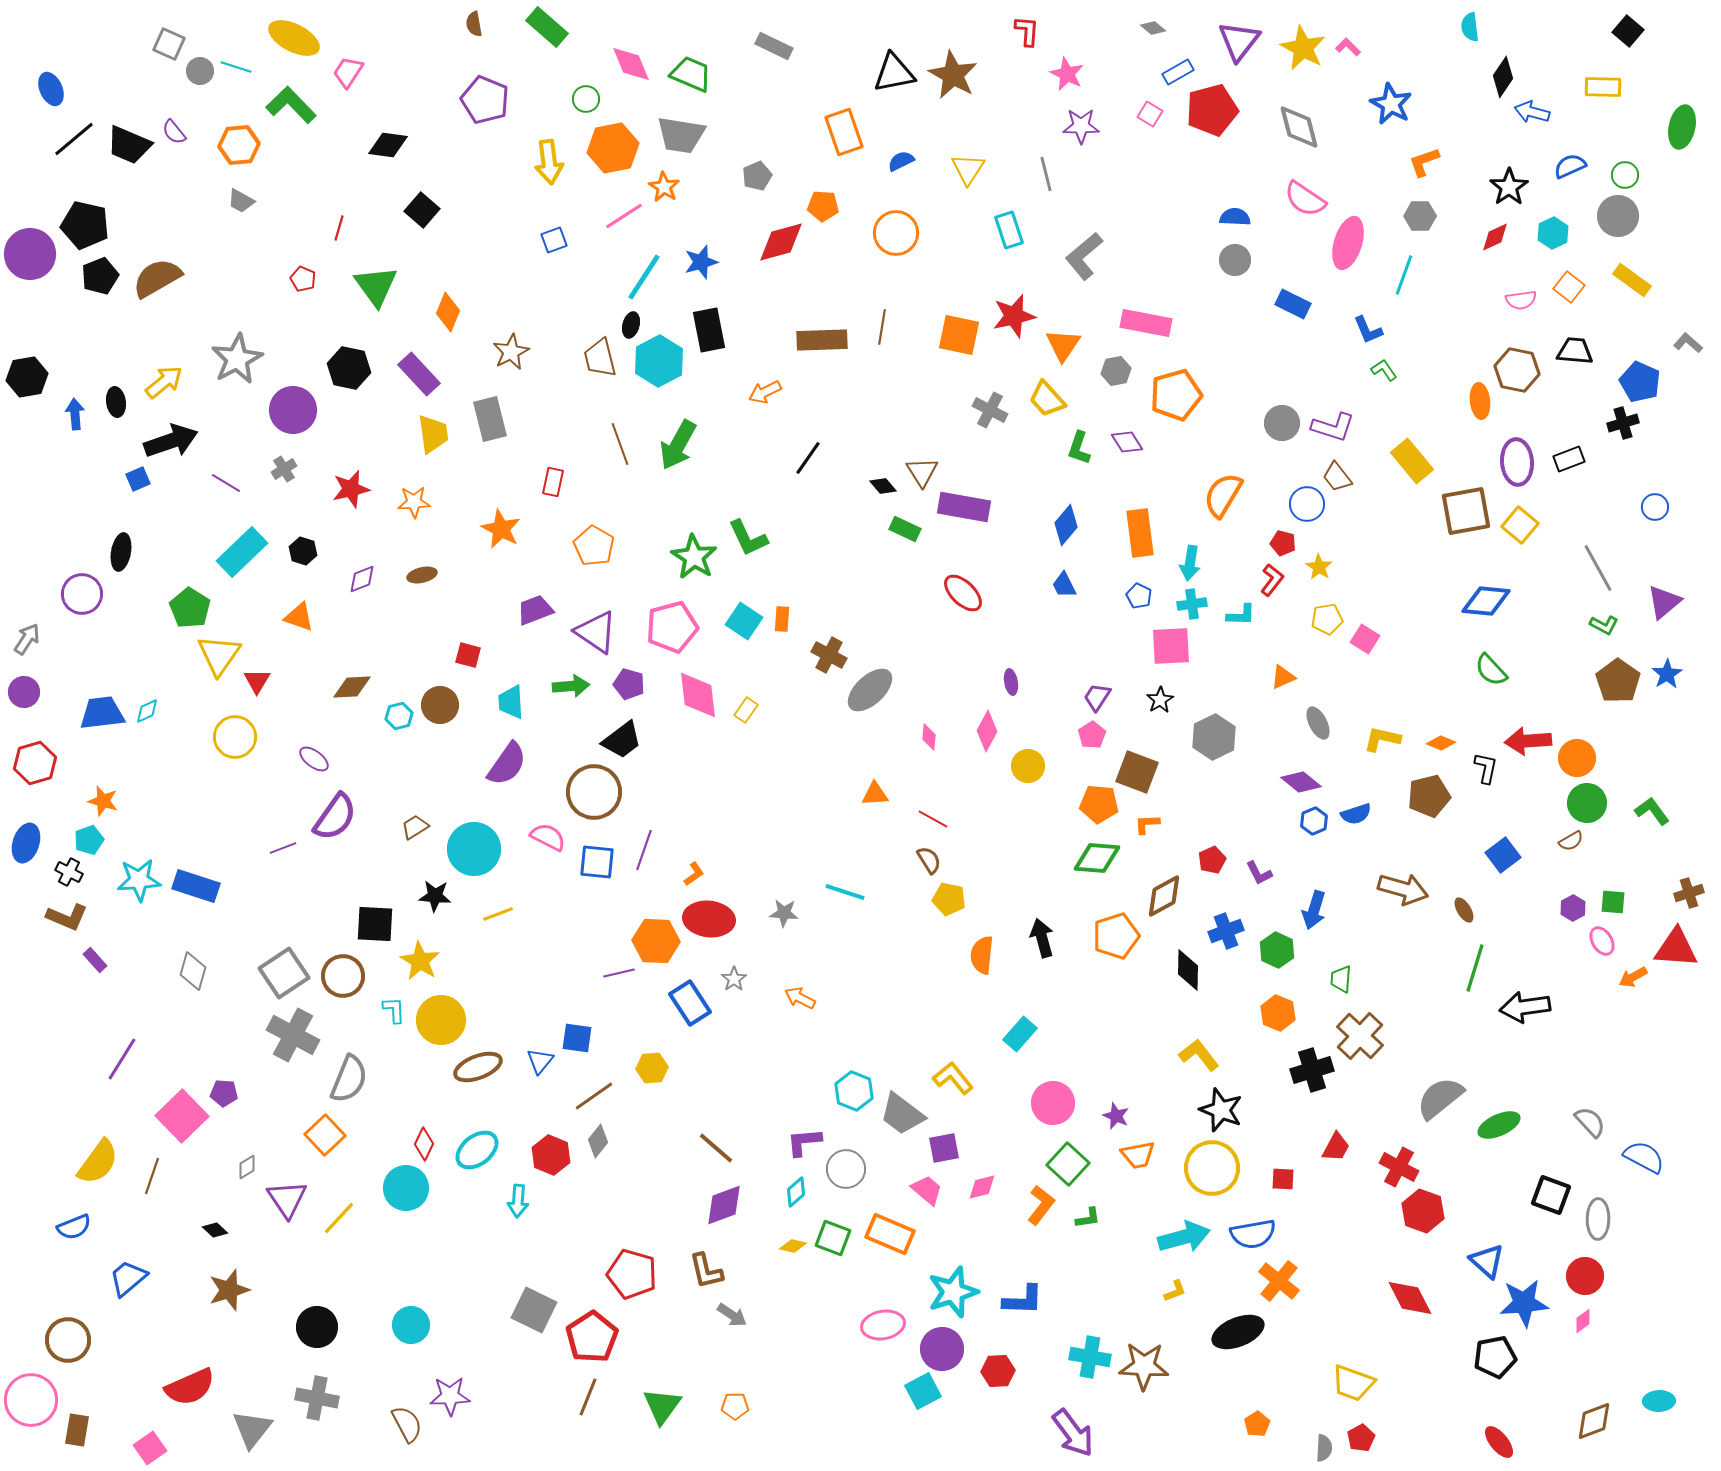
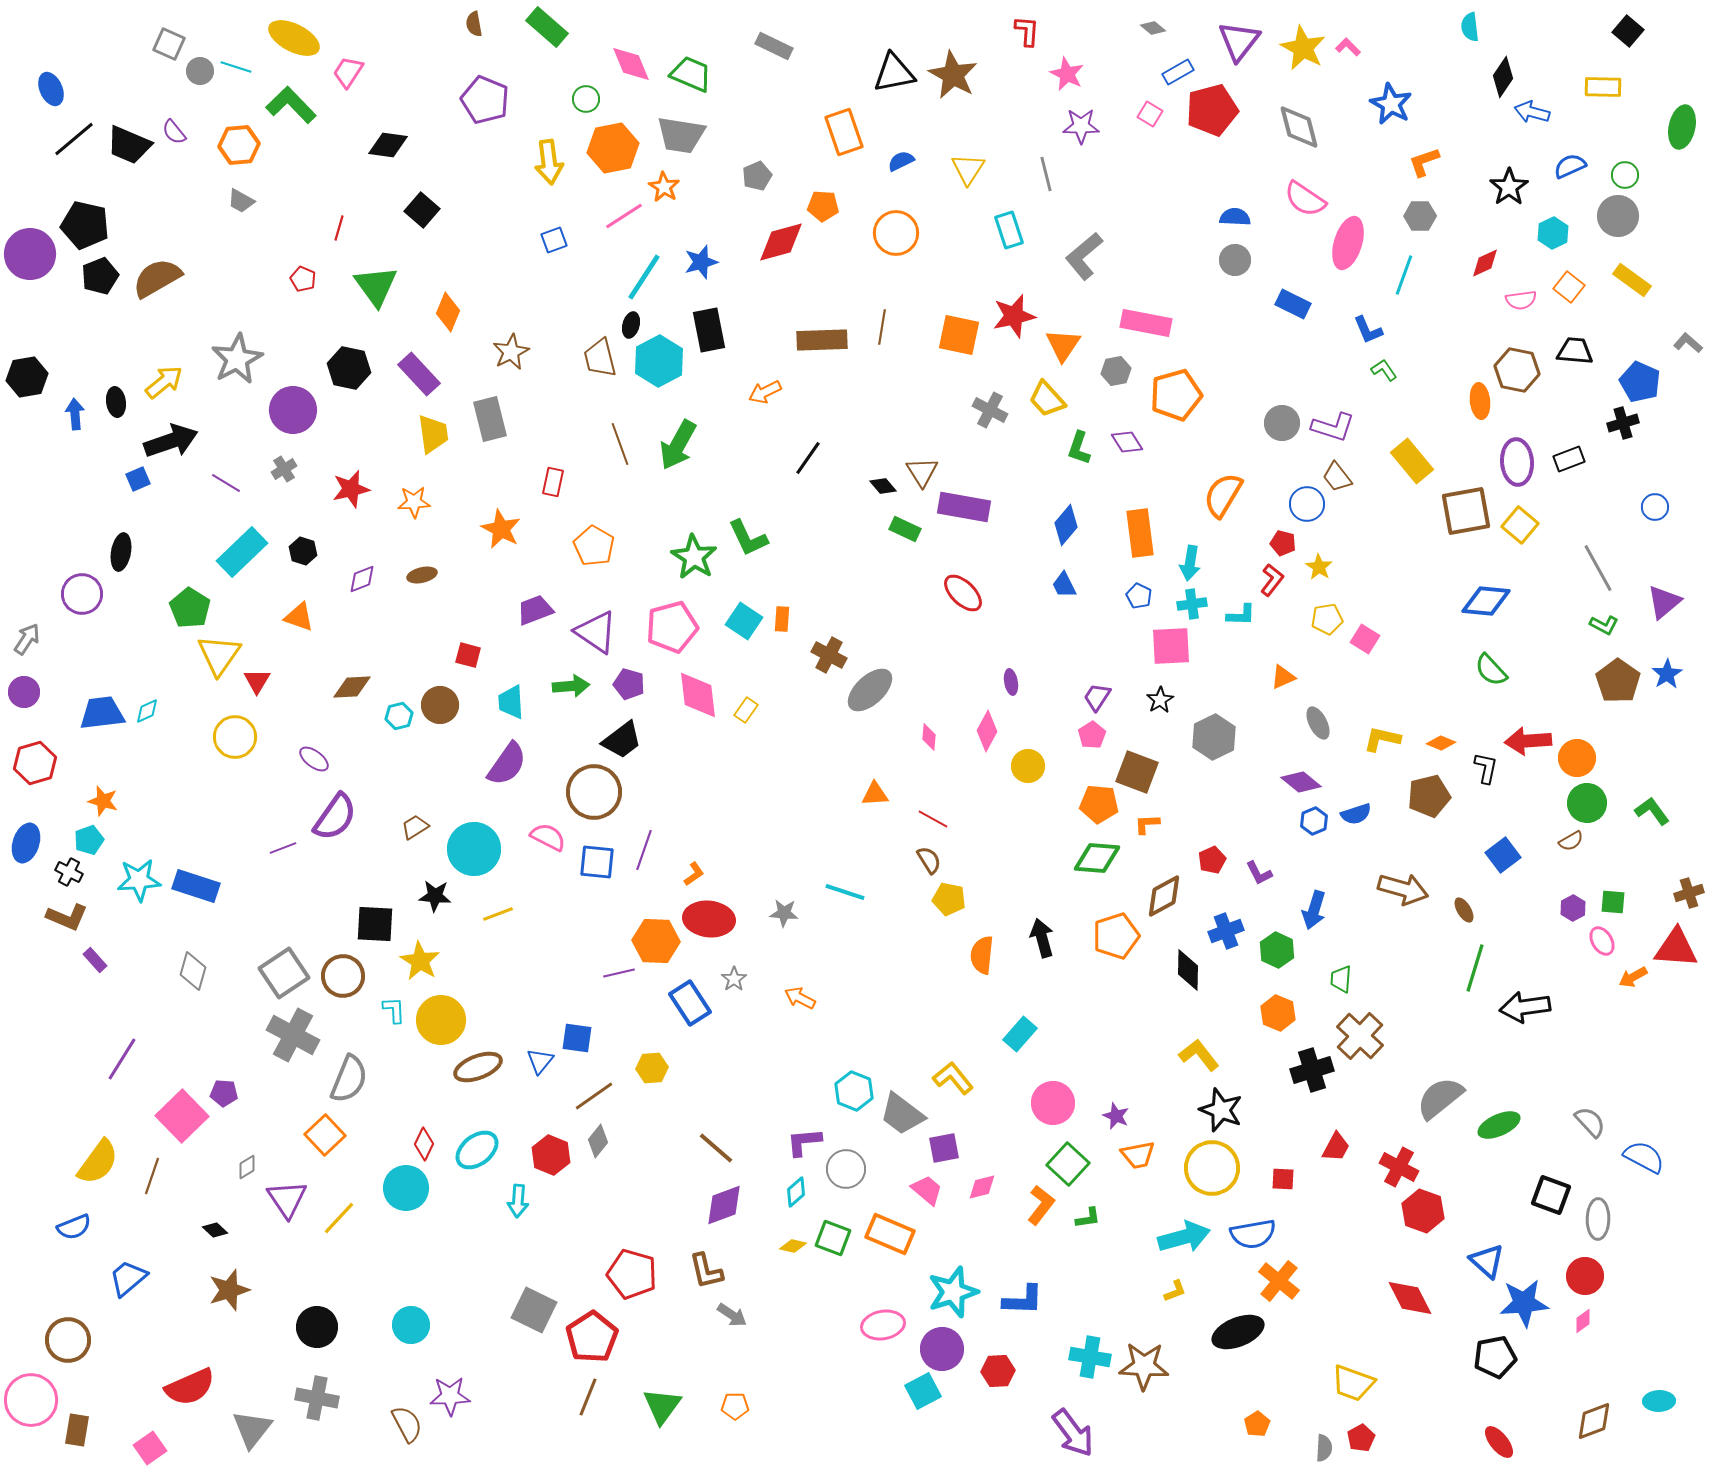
red diamond at (1495, 237): moved 10 px left, 26 px down
